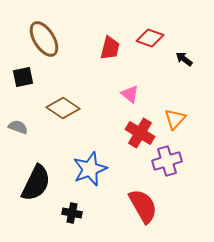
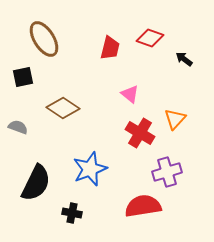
purple cross: moved 11 px down
red semicircle: rotated 69 degrees counterclockwise
